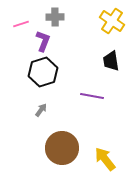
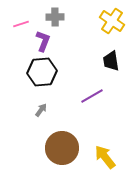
black hexagon: moved 1 px left; rotated 12 degrees clockwise
purple line: rotated 40 degrees counterclockwise
yellow arrow: moved 2 px up
